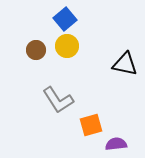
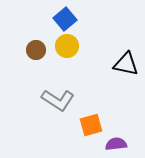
black triangle: moved 1 px right
gray L-shape: rotated 24 degrees counterclockwise
